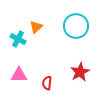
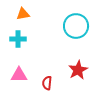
orange triangle: moved 13 px left, 13 px up; rotated 32 degrees clockwise
cyan cross: rotated 28 degrees counterclockwise
red star: moved 2 px left, 2 px up
